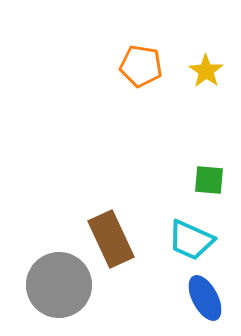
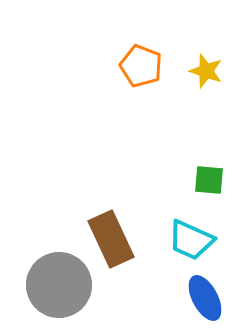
orange pentagon: rotated 12 degrees clockwise
yellow star: rotated 16 degrees counterclockwise
